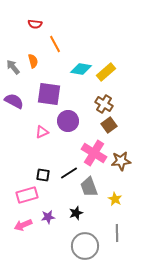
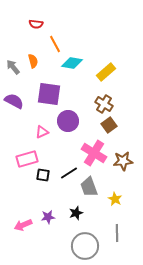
red semicircle: moved 1 px right
cyan diamond: moved 9 px left, 6 px up
brown star: moved 2 px right
pink rectangle: moved 36 px up
